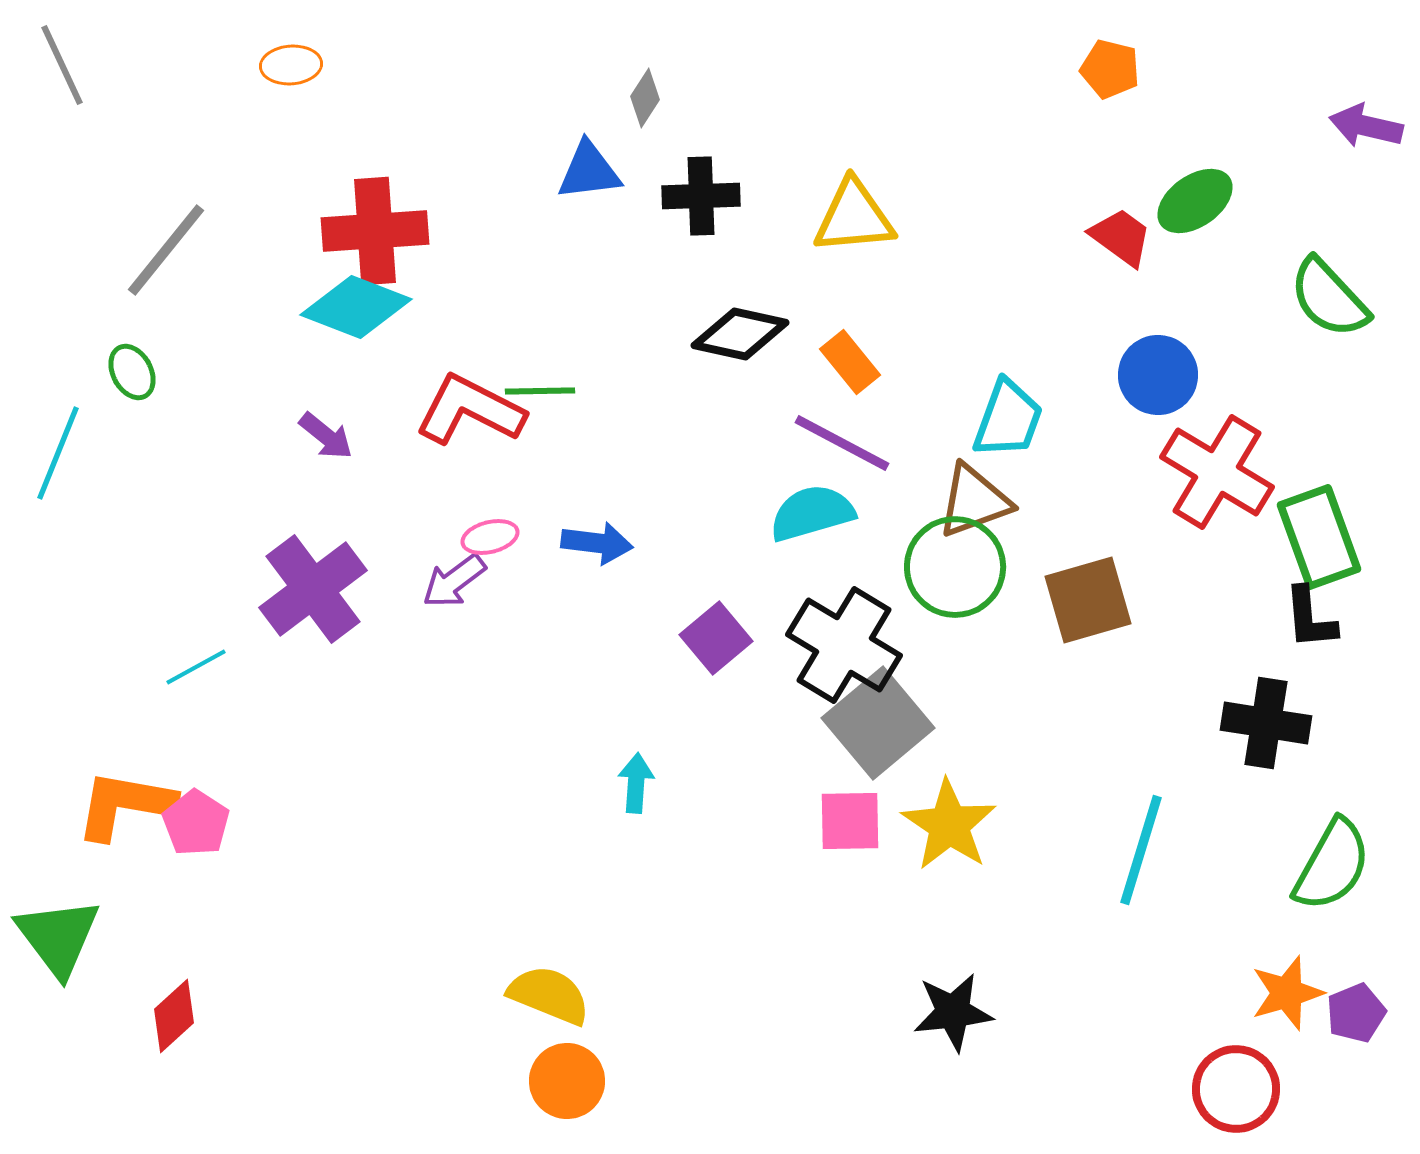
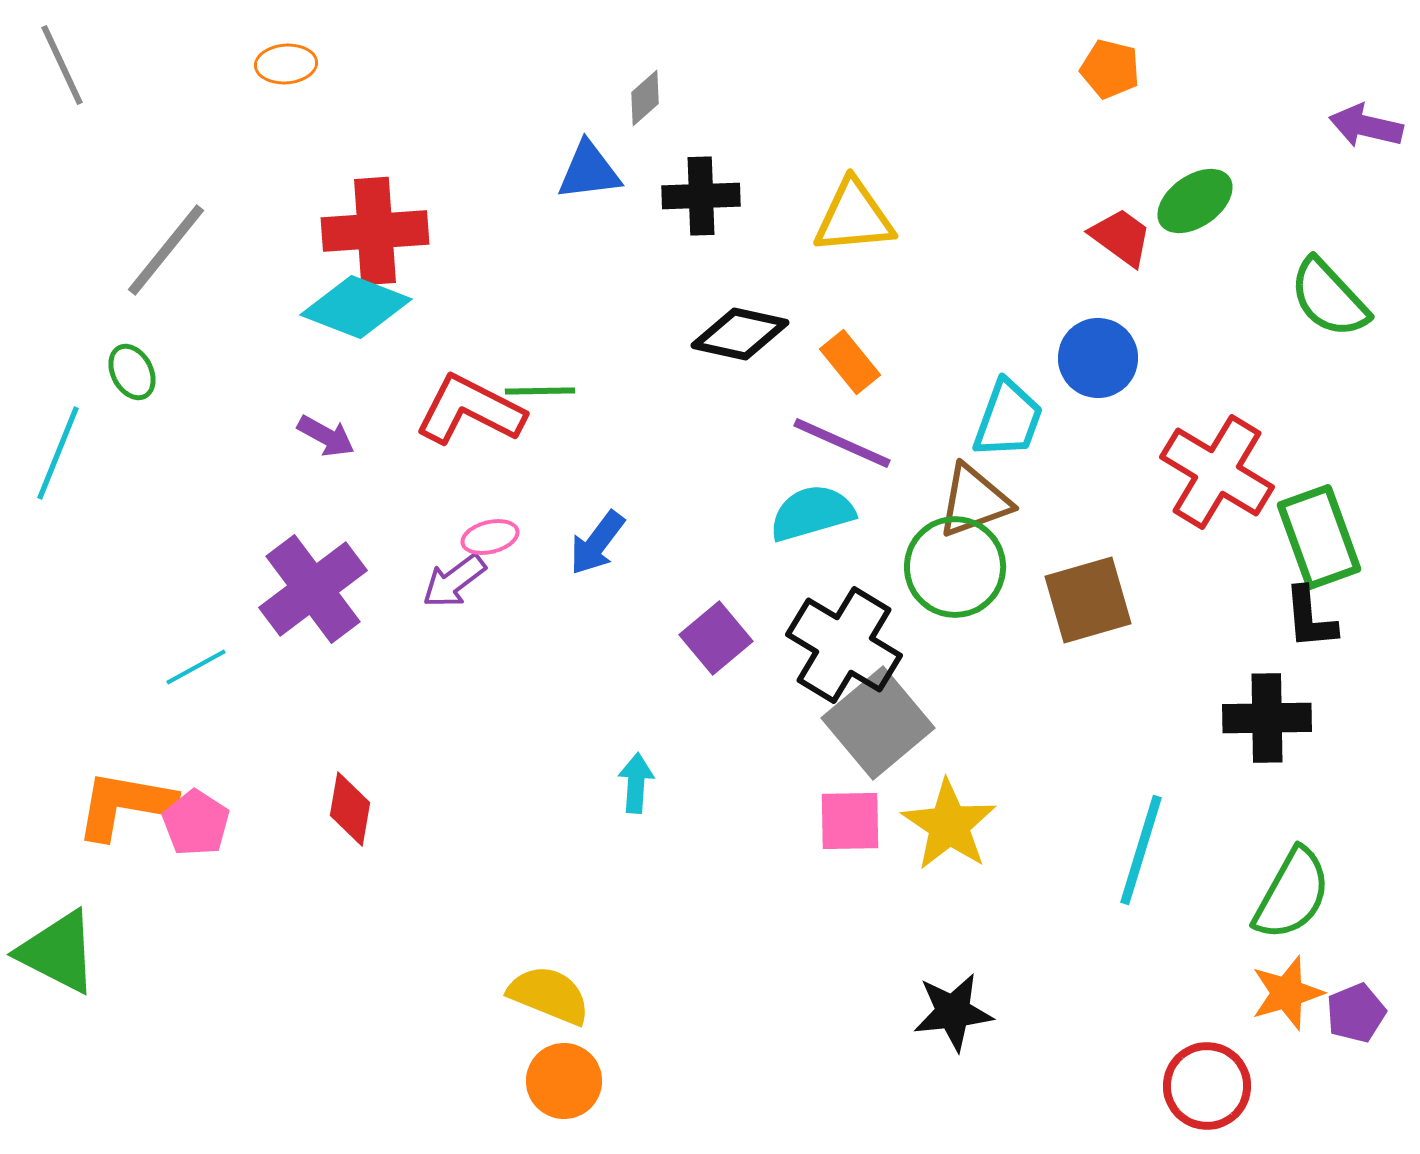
orange ellipse at (291, 65): moved 5 px left, 1 px up
gray diamond at (645, 98): rotated 16 degrees clockwise
blue circle at (1158, 375): moved 60 px left, 17 px up
purple arrow at (326, 436): rotated 10 degrees counterclockwise
purple line at (842, 443): rotated 4 degrees counterclockwise
blue arrow at (597, 543): rotated 120 degrees clockwise
black cross at (1266, 723): moved 1 px right, 5 px up; rotated 10 degrees counterclockwise
green semicircle at (1332, 865): moved 40 px left, 29 px down
green triangle at (58, 937): moved 15 px down; rotated 26 degrees counterclockwise
red diamond at (174, 1016): moved 176 px right, 207 px up; rotated 38 degrees counterclockwise
orange circle at (567, 1081): moved 3 px left
red circle at (1236, 1089): moved 29 px left, 3 px up
